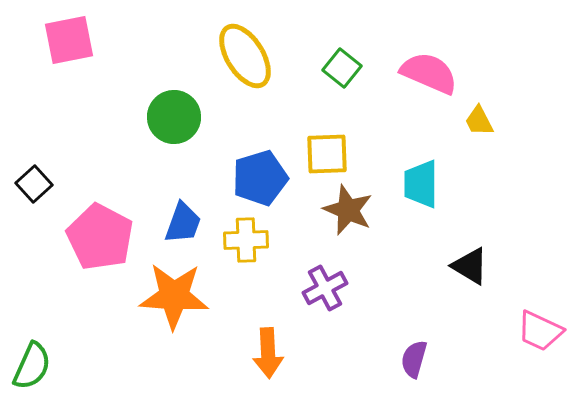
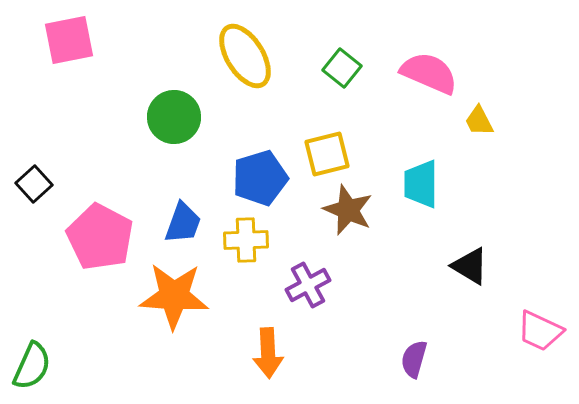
yellow square: rotated 12 degrees counterclockwise
purple cross: moved 17 px left, 3 px up
